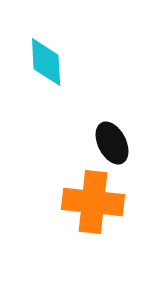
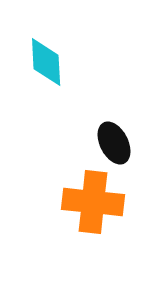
black ellipse: moved 2 px right
